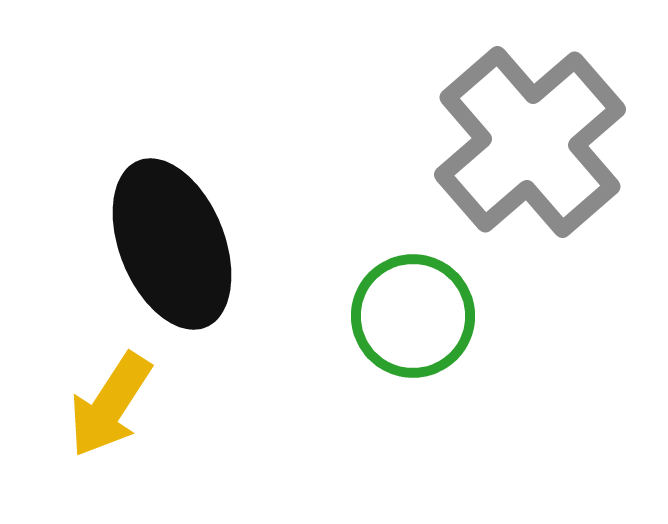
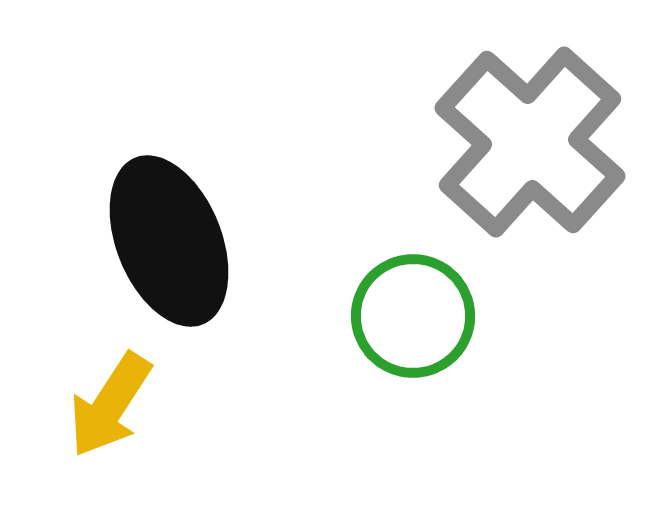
gray cross: rotated 7 degrees counterclockwise
black ellipse: moved 3 px left, 3 px up
